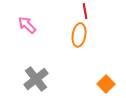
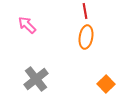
orange ellipse: moved 7 px right, 2 px down
